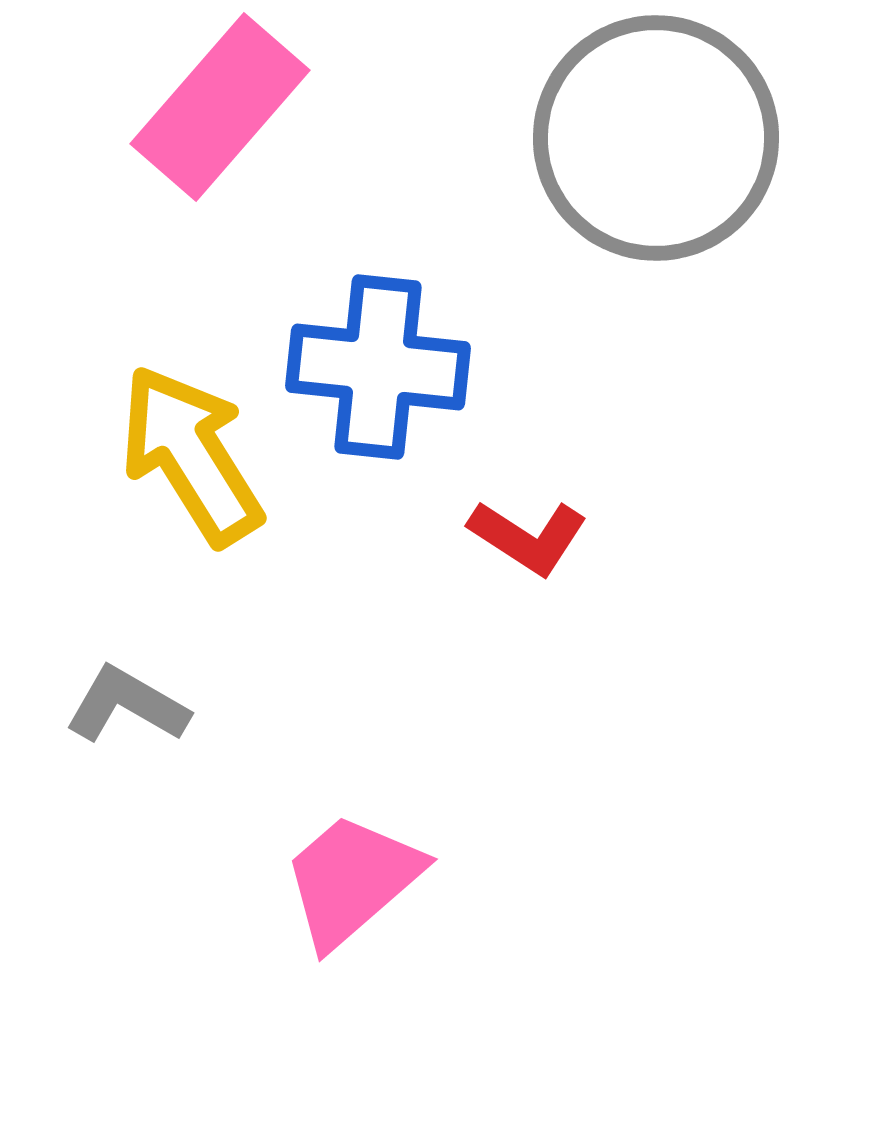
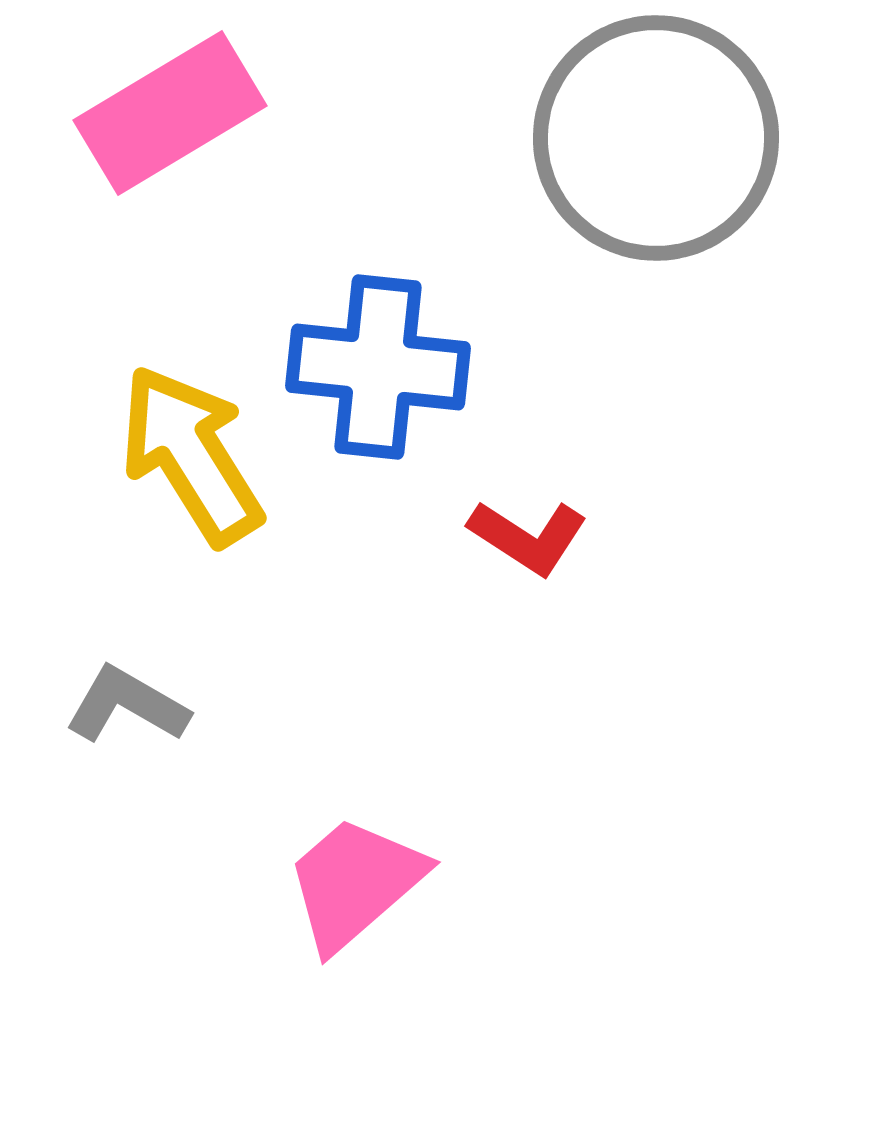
pink rectangle: moved 50 px left, 6 px down; rotated 18 degrees clockwise
pink trapezoid: moved 3 px right, 3 px down
